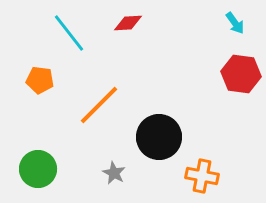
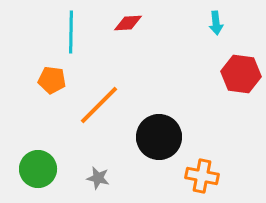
cyan arrow: moved 19 px left; rotated 30 degrees clockwise
cyan line: moved 2 px right, 1 px up; rotated 39 degrees clockwise
orange pentagon: moved 12 px right
gray star: moved 16 px left, 5 px down; rotated 15 degrees counterclockwise
